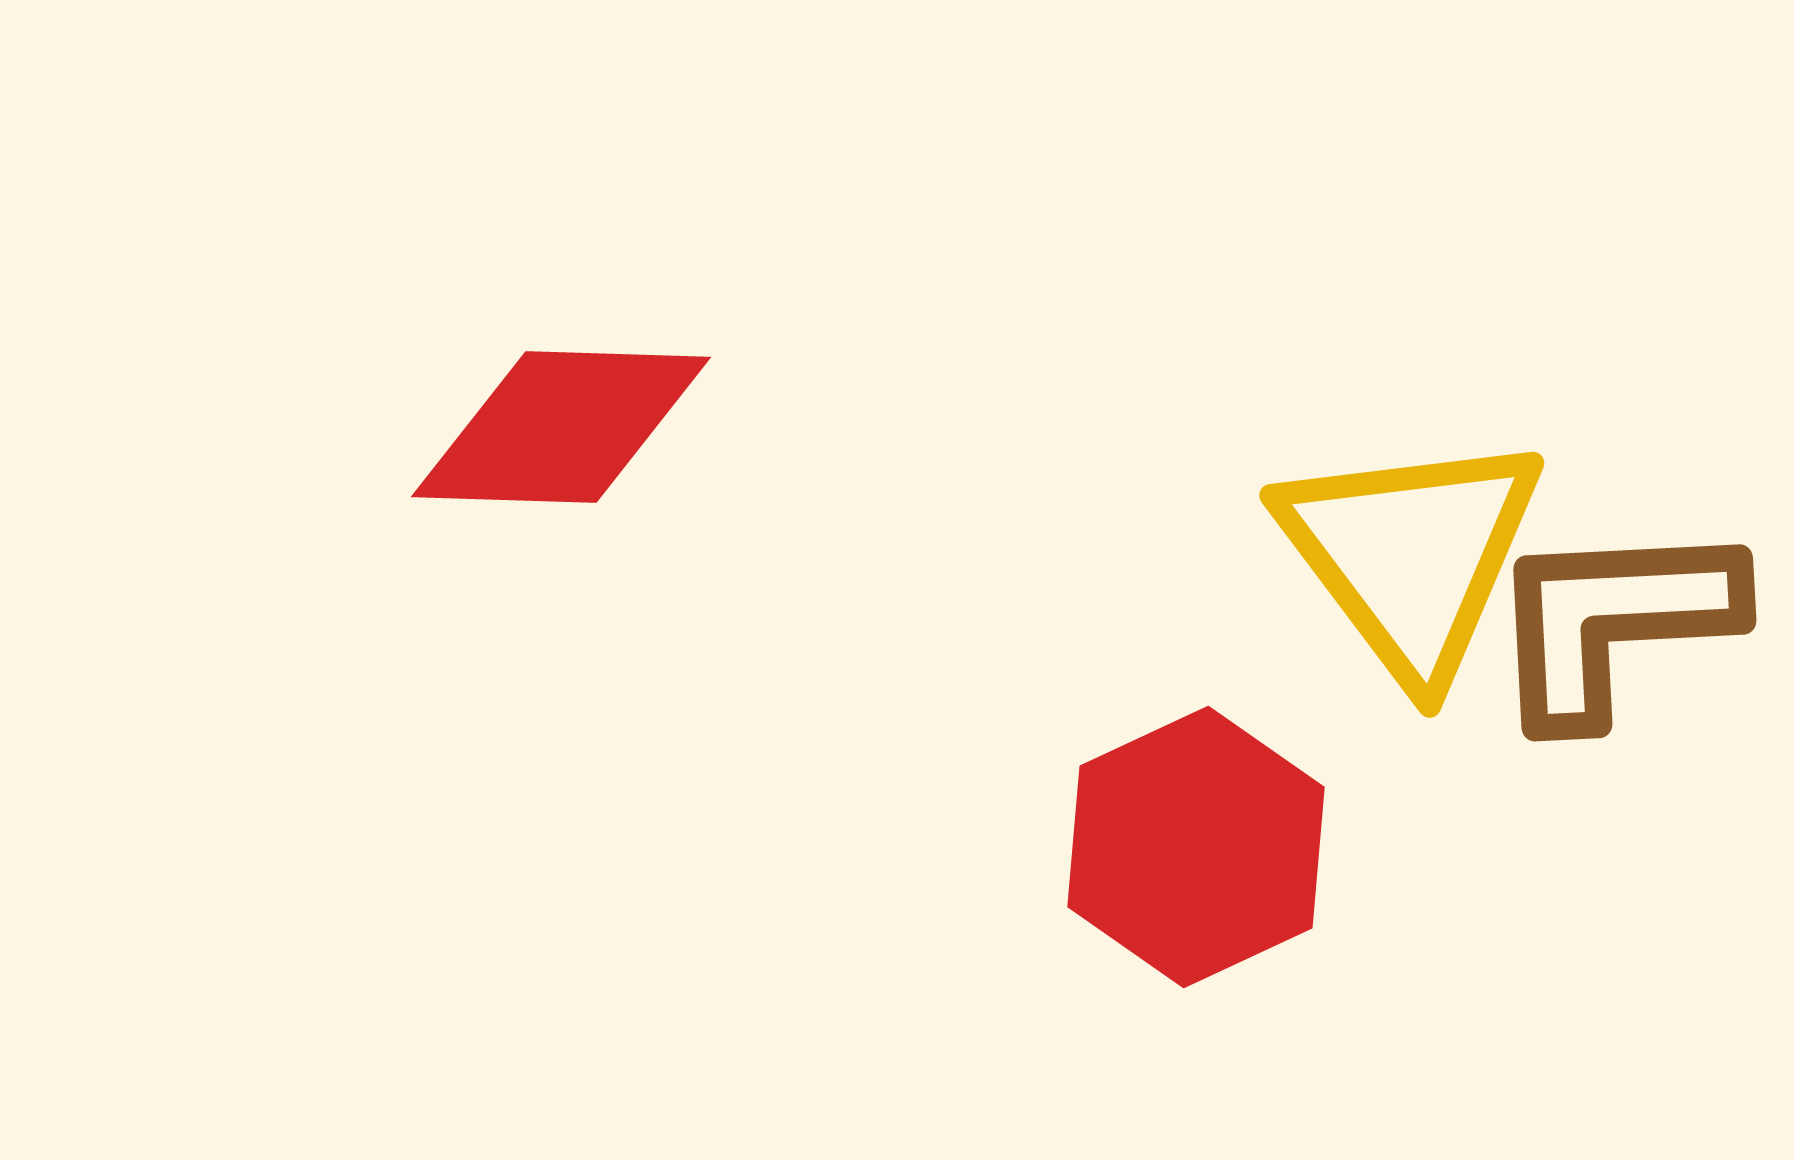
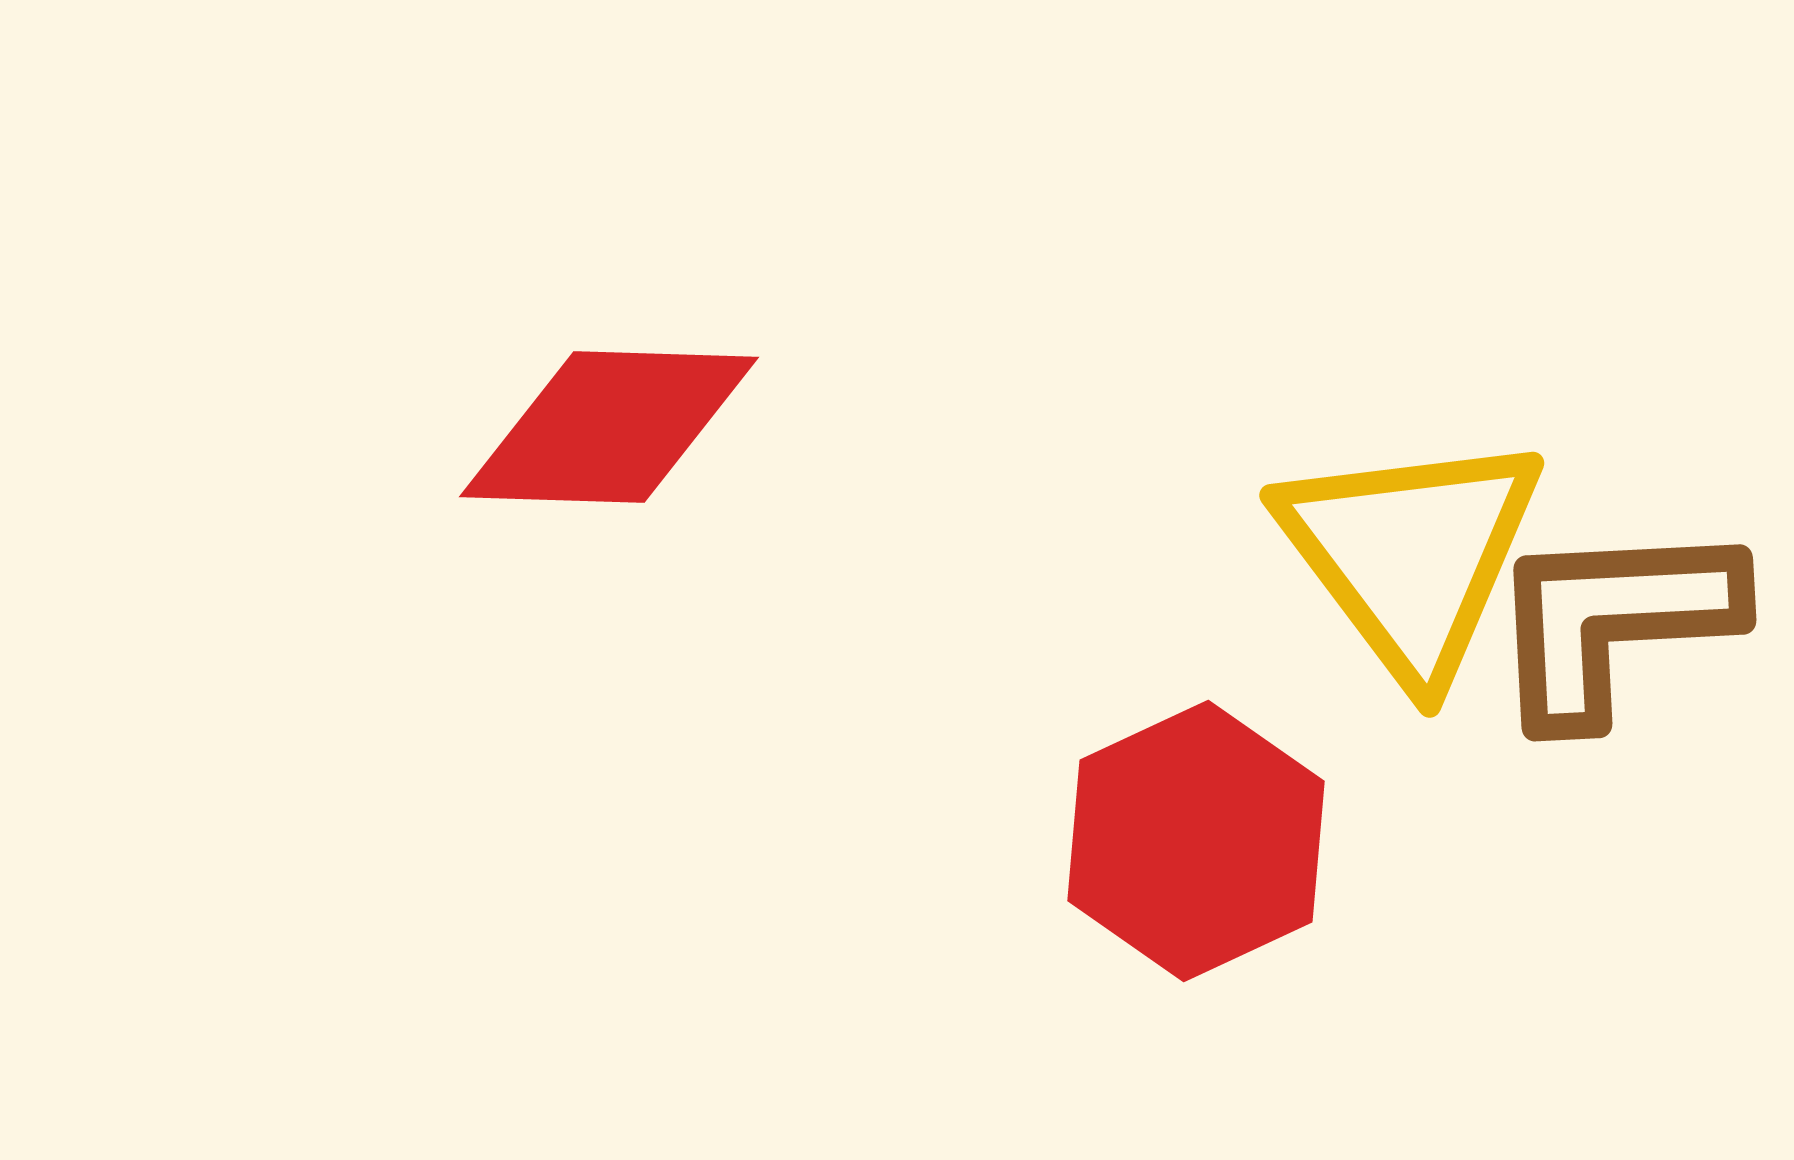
red diamond: moved 48 px right
red hexagon: moved 6 px up
